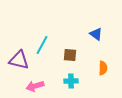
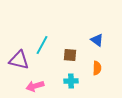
blue triangle: moved 1 px right, 6 px down
orange semicircle: moved 6 px left
